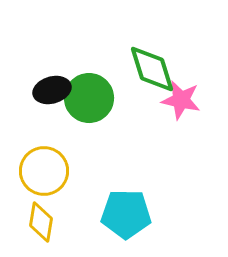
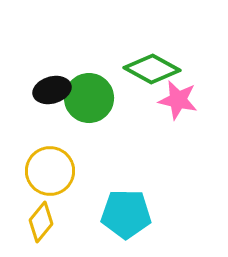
green diamond: rotated 44 degrees counterclockwise
pink star: moved 3 px left
yellow circle: moved 6 px right
yellow diamond: rotated 30 degrees clockwise
